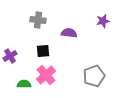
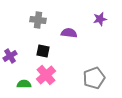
purple star: moved 3 px left, 2 px up
black square: rotated 16 degrees clockwise
gray pentagon: moved 2 px down
